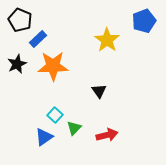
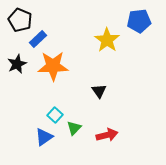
blue pentagon: moved 5 px left; rotated 15 degrees clockwise
